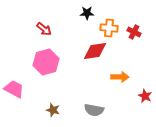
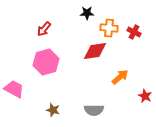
red arrow: rotated 91 degrees clockwise
orange arrow: rotated 42 degrees counterclockwise
gray semicircle: rotated 12 degrees counterclockwise
